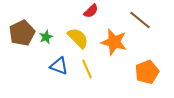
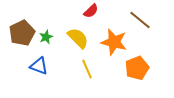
blue triangle: moved 20 px left
orange pentagon: moved 10 px left, 4 px up
